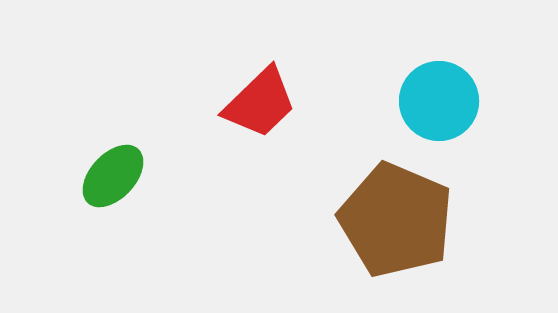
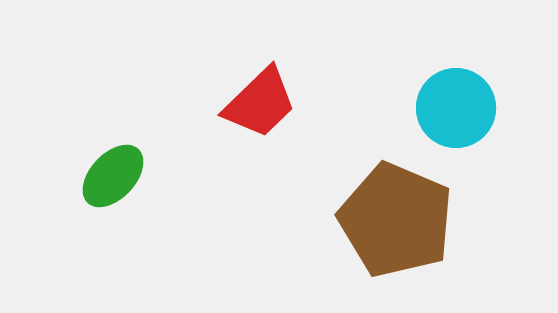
cyan circle: moved 17 px right, 7 px down
